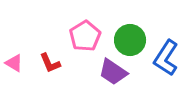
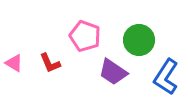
pink pentagon: rotated 20 degrees counterclockwise
green circle: moved 9 px right
blue L-shape: moved 19 px down
